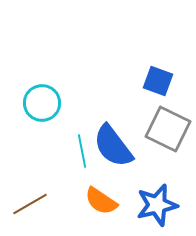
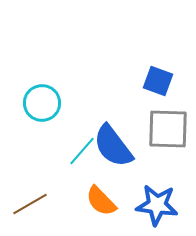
gray square: rotated 24 degrees counterclockwise
cyan line: rotated 52 degrees clockwise
orange semicircle: rotated 12 degrees clockwise
blue star: rotated 21 degrees clockwise
